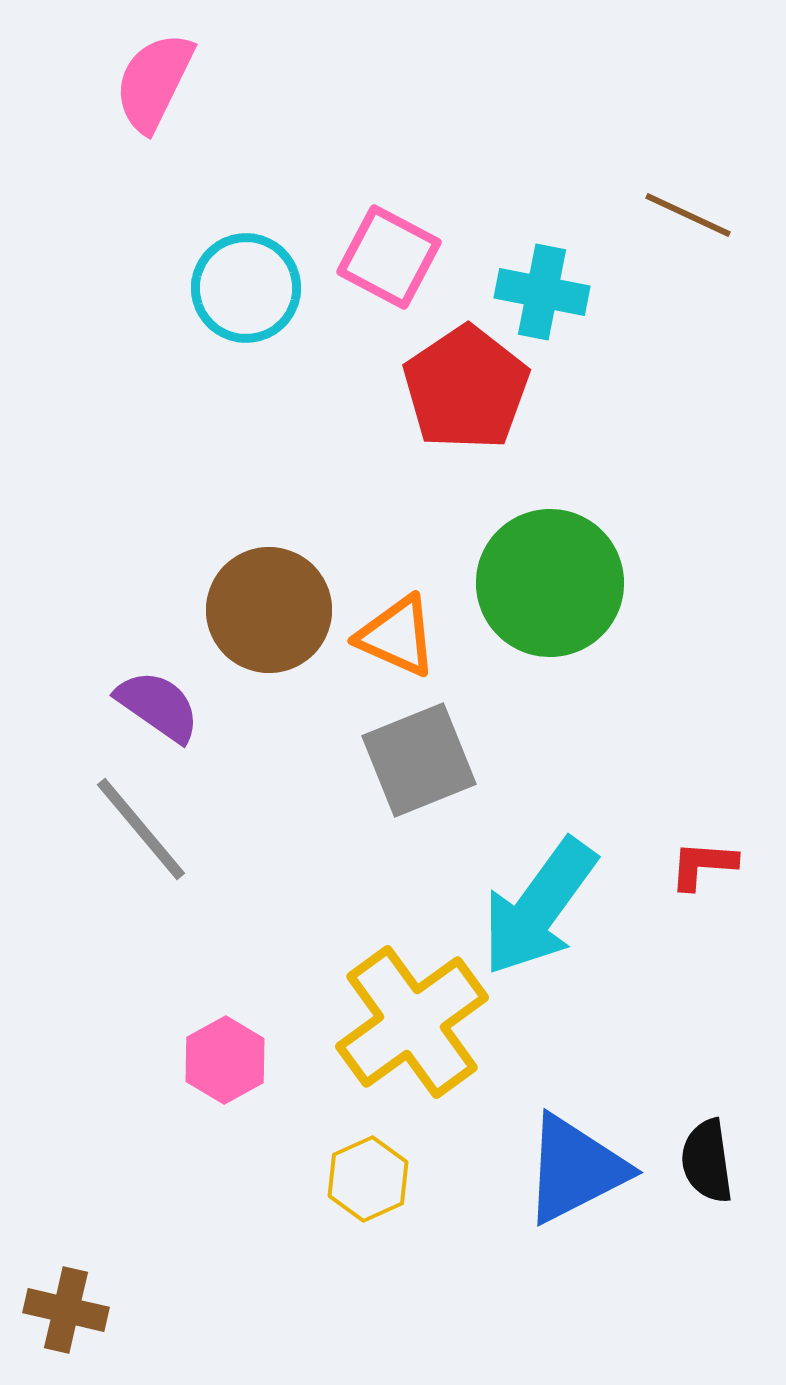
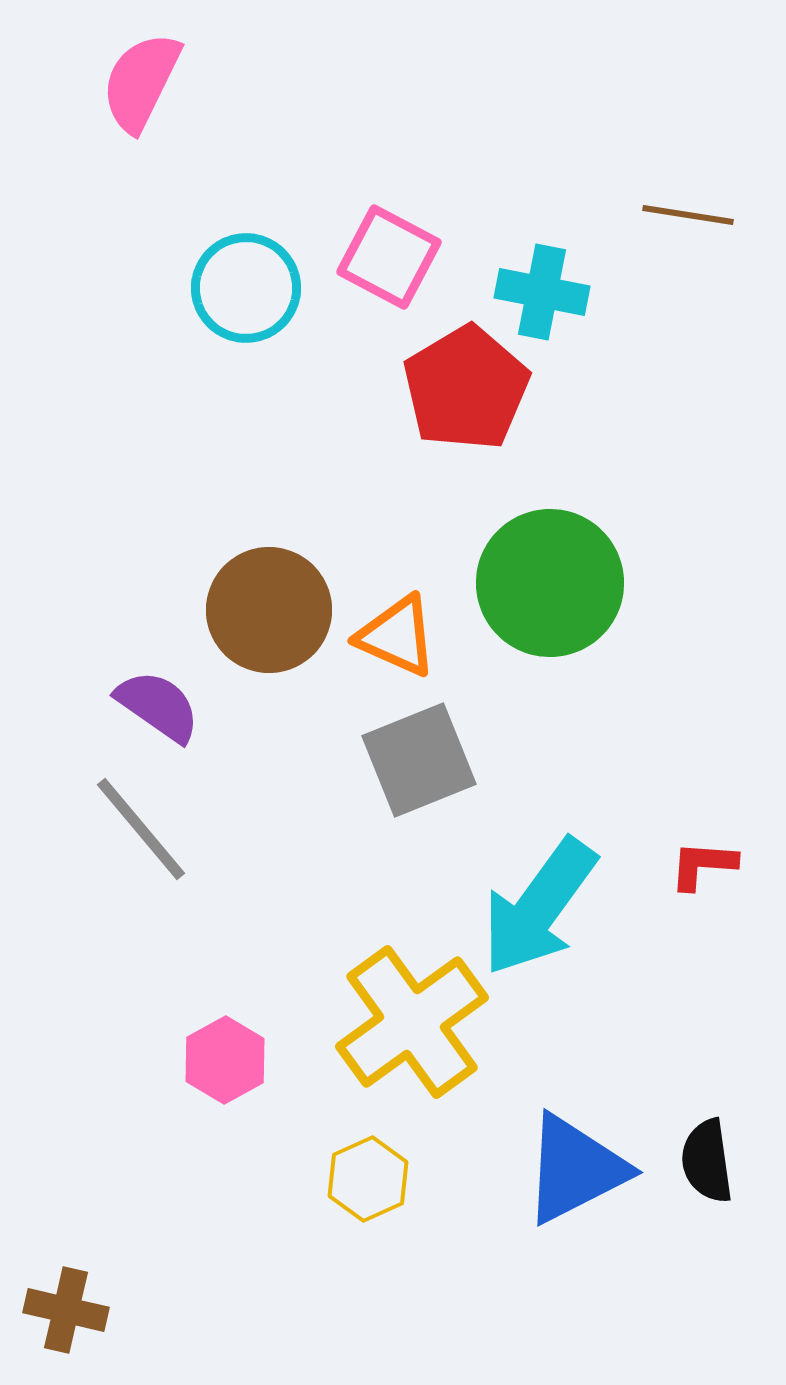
pink semicircle: moved 13 px left
brown line: rotated 16 degrees counterclockwise
red pentagon: rotated 3 degrees clockwise
